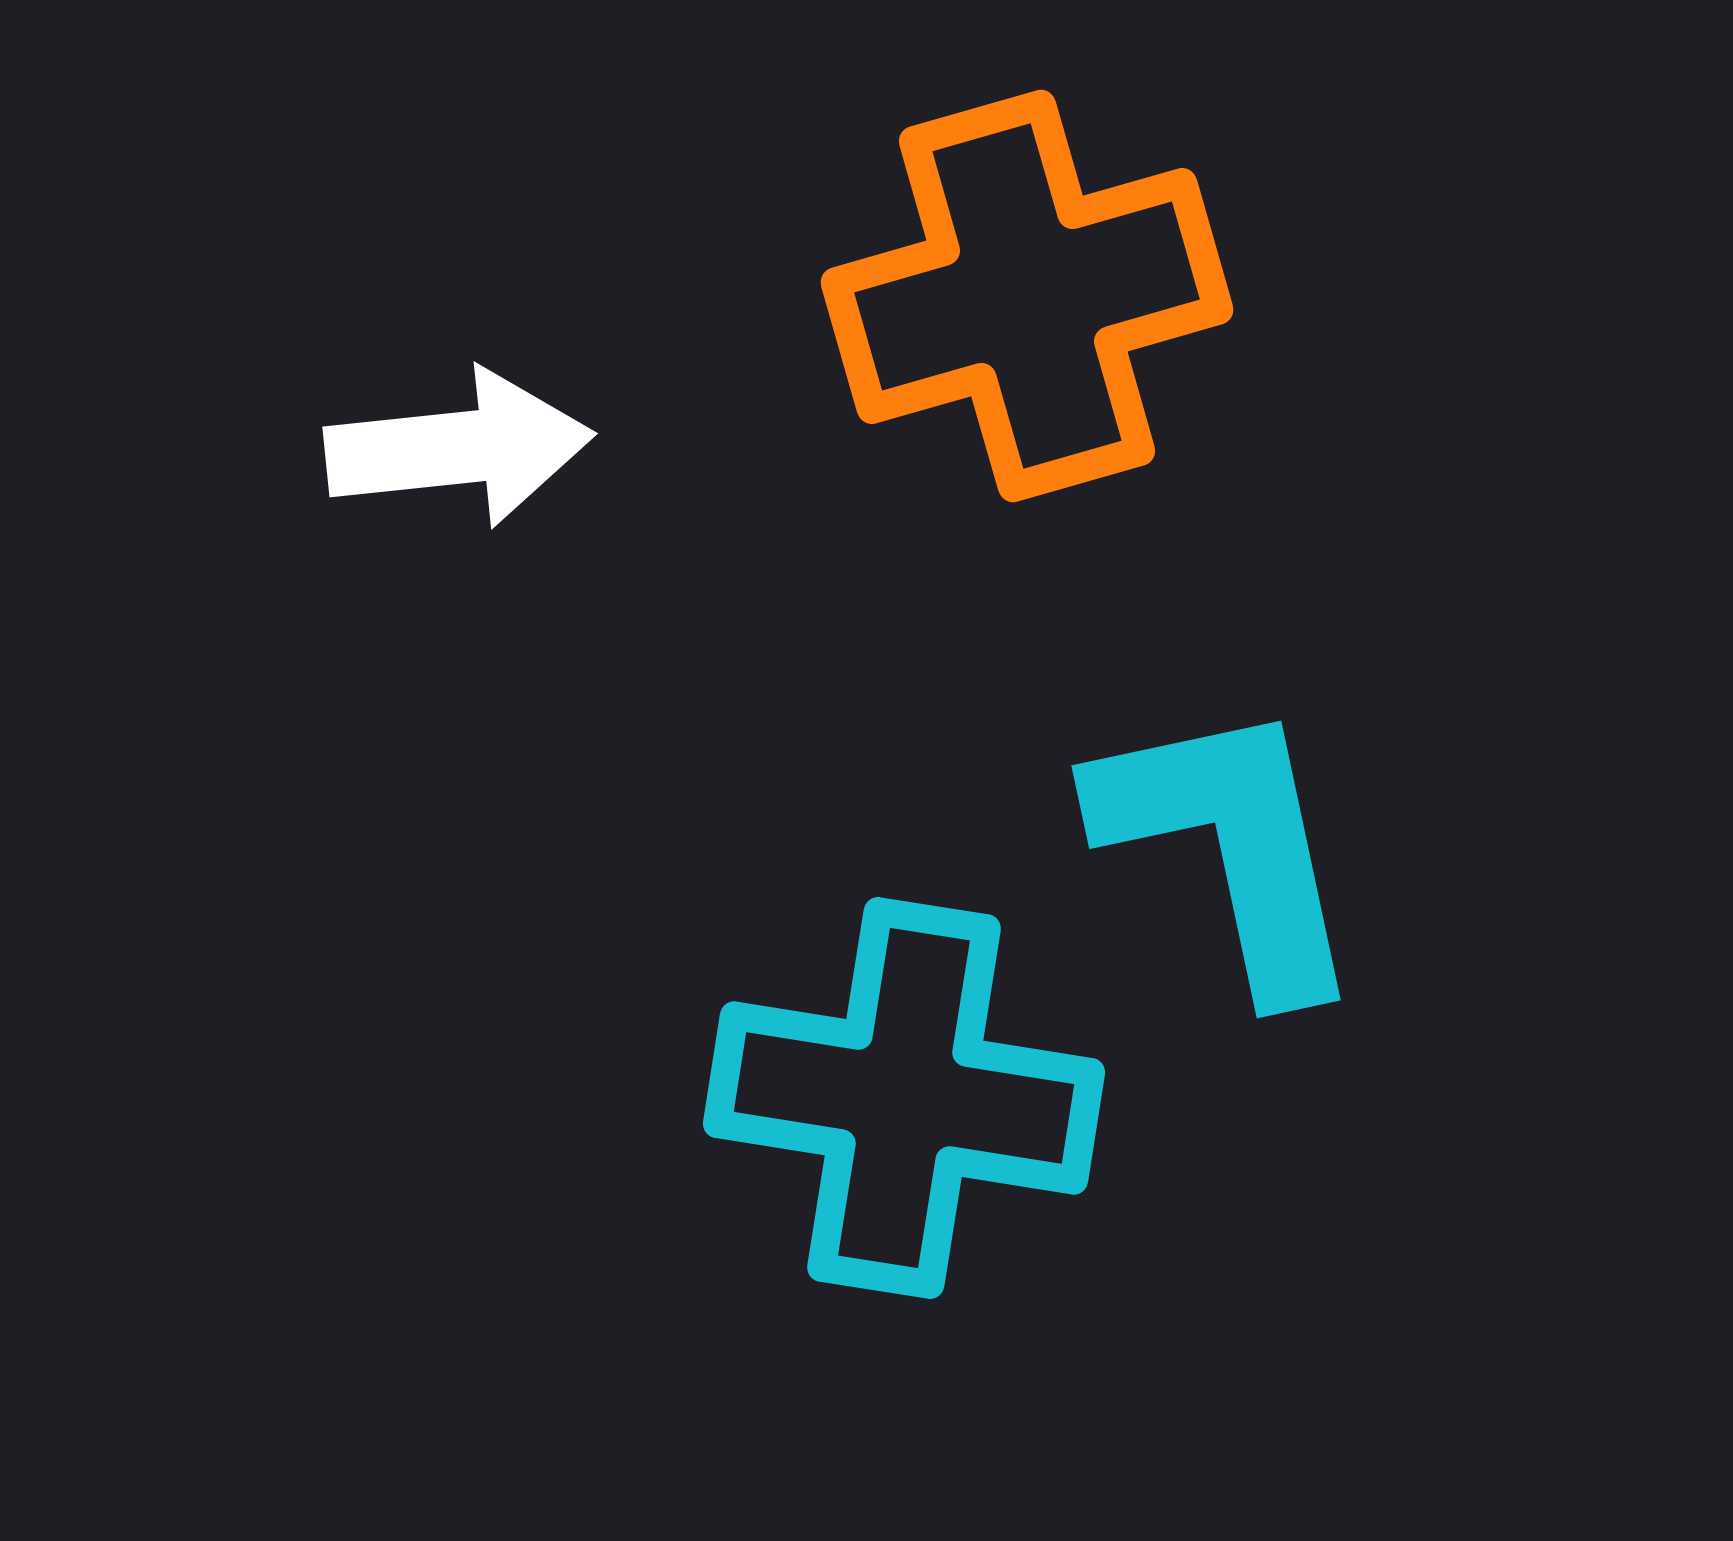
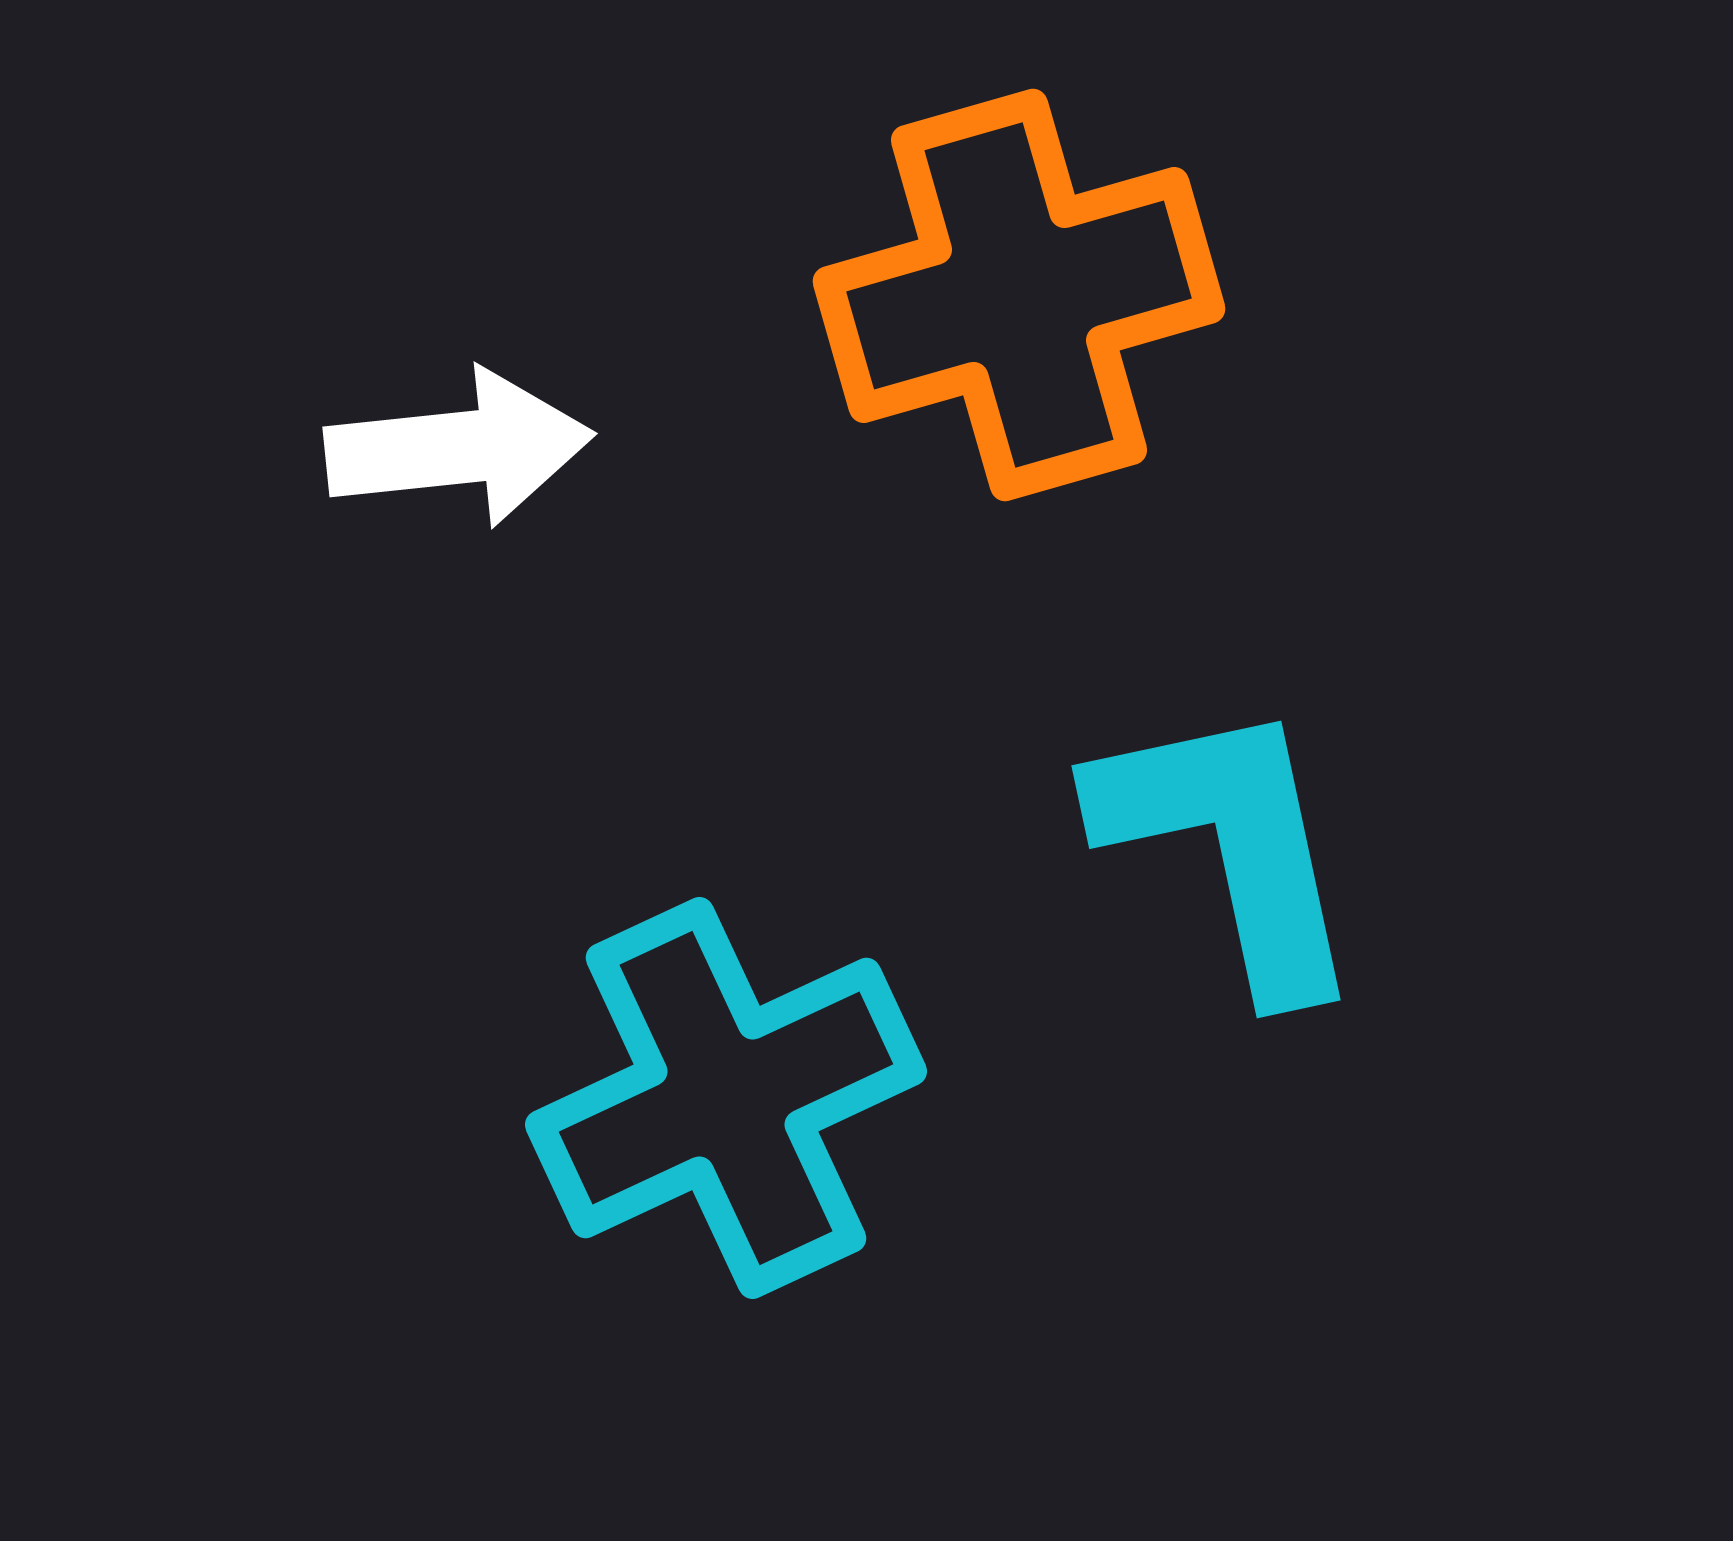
orange cross: moved 8 px left, 1 px up
cyan cross: moved 178 px left; rotated 34 degrees counterclockwise
